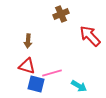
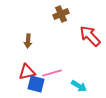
red triangle: moved 6 px down; rotated 30 degrees counterclockwise
